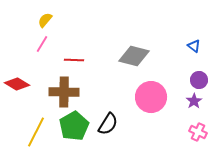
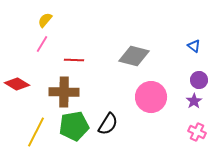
green pentagon: rotated 20 degrees clockwise
pink cross: moved 1 px left
